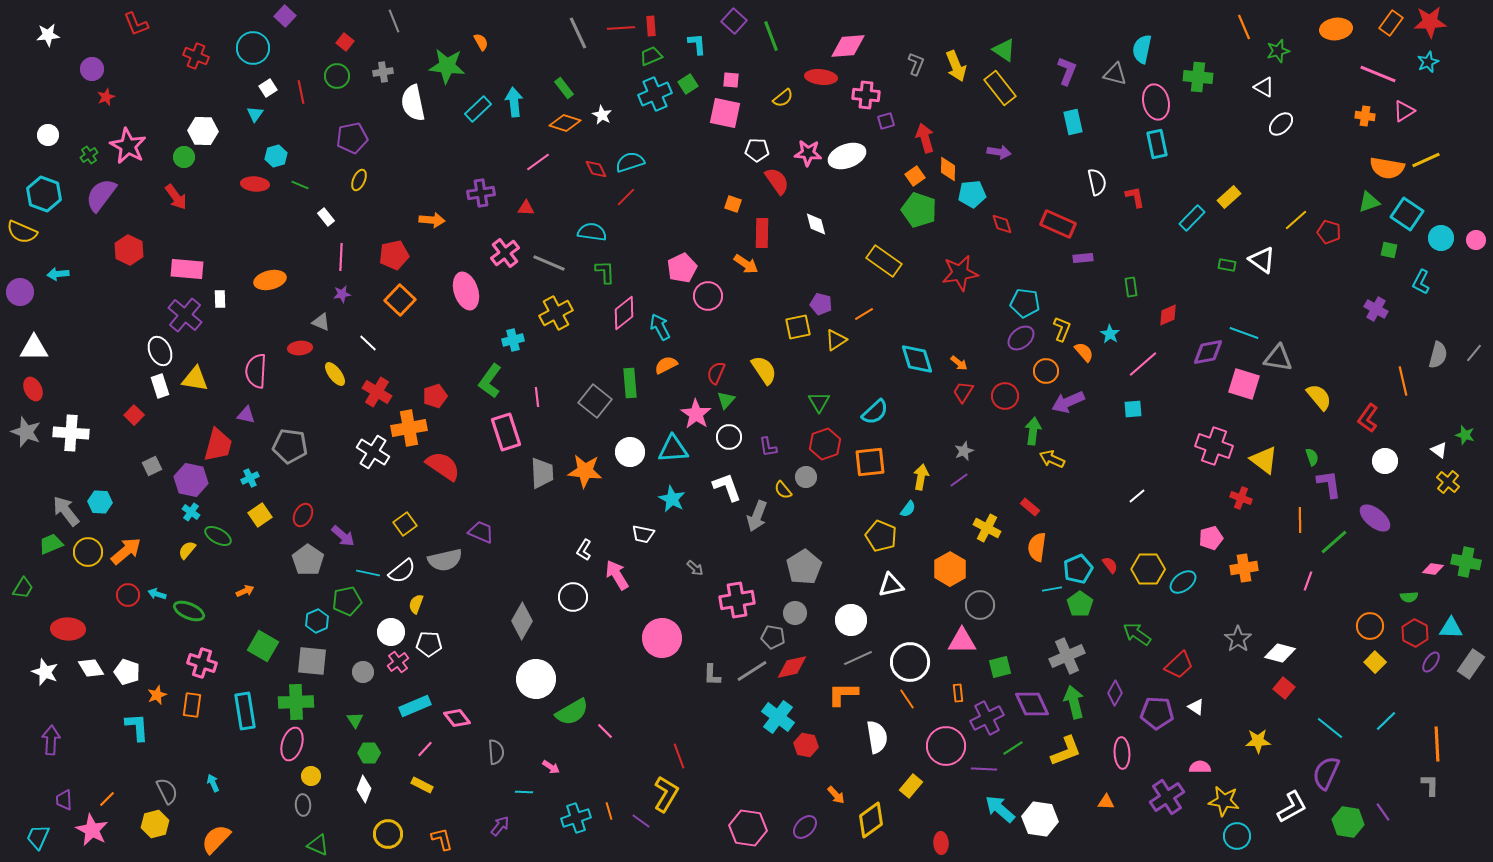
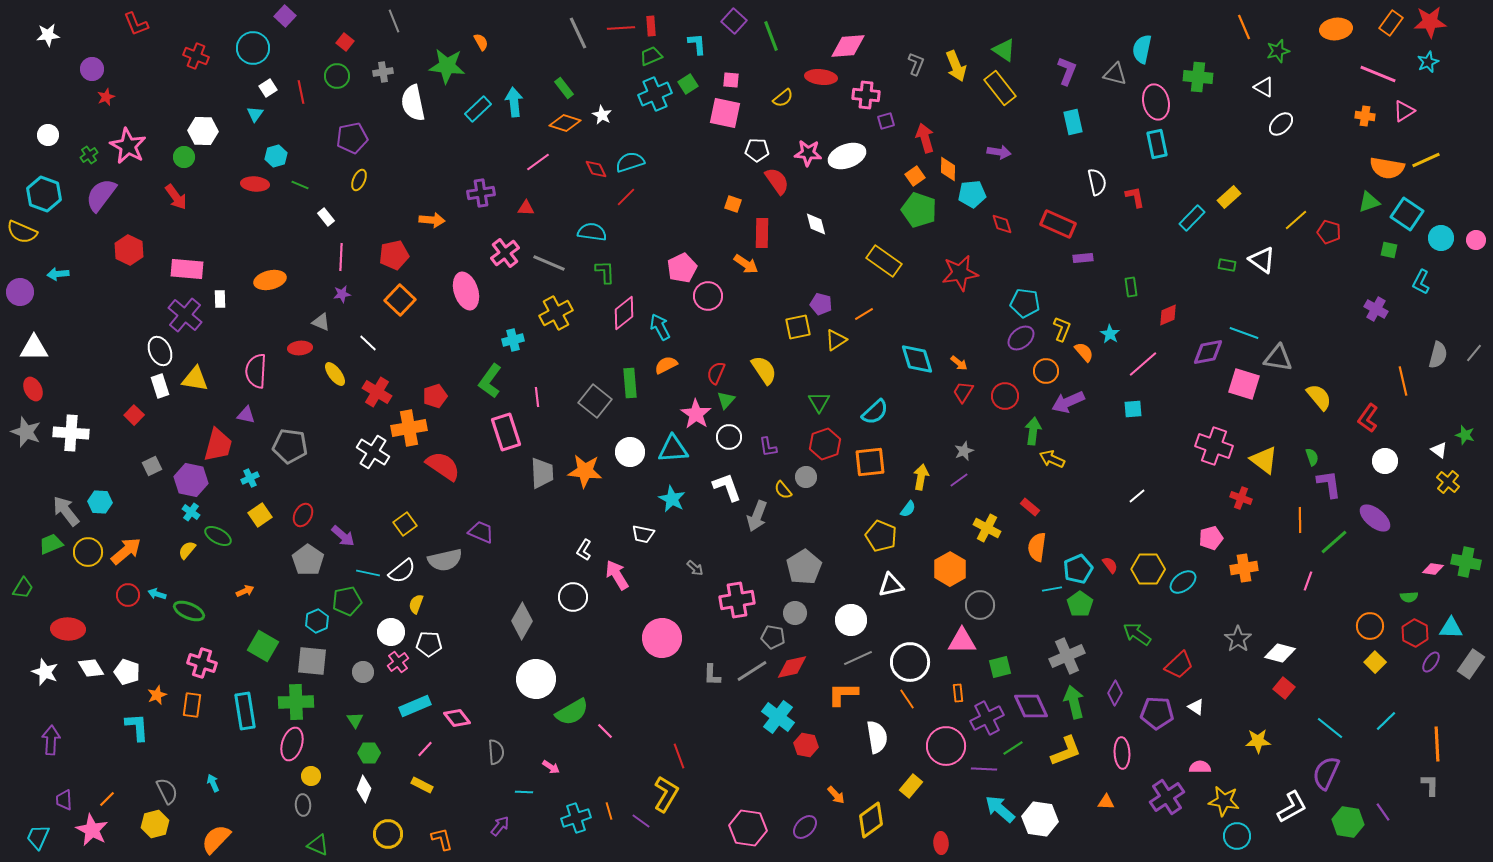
purple diamond at (1032, 704): moved 1 px left, 2 px down
